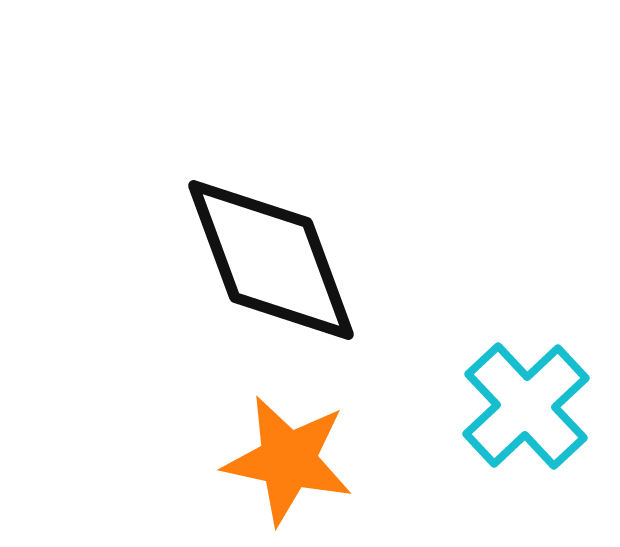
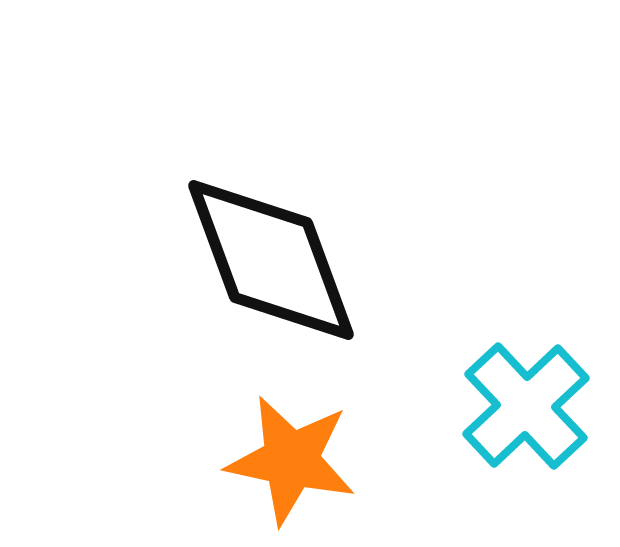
orange star: moved 3 px right
